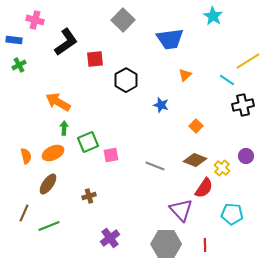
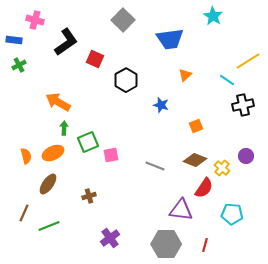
red square: rotated 30 degrees clockwise
orange square: rotated 24 degrees clockwise
purple triangle: rotated 40 degrees counterclockwise
red line: rotated 16 degrees clockwise
